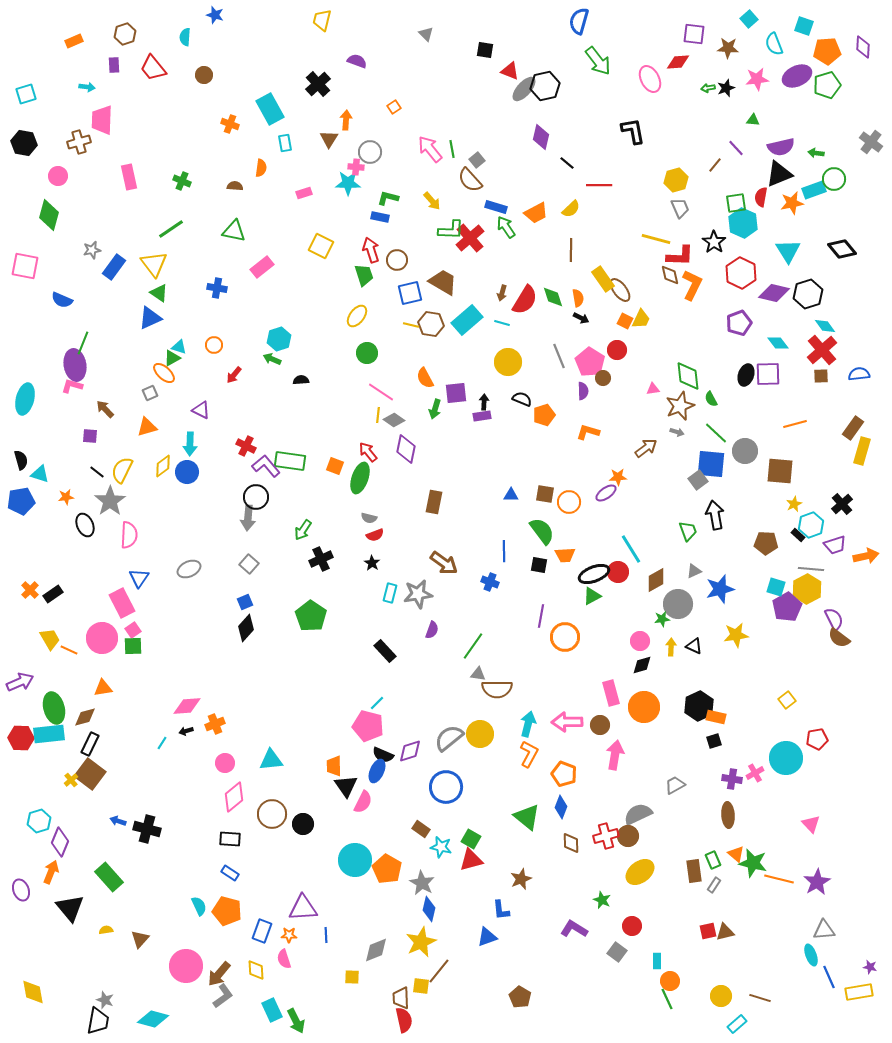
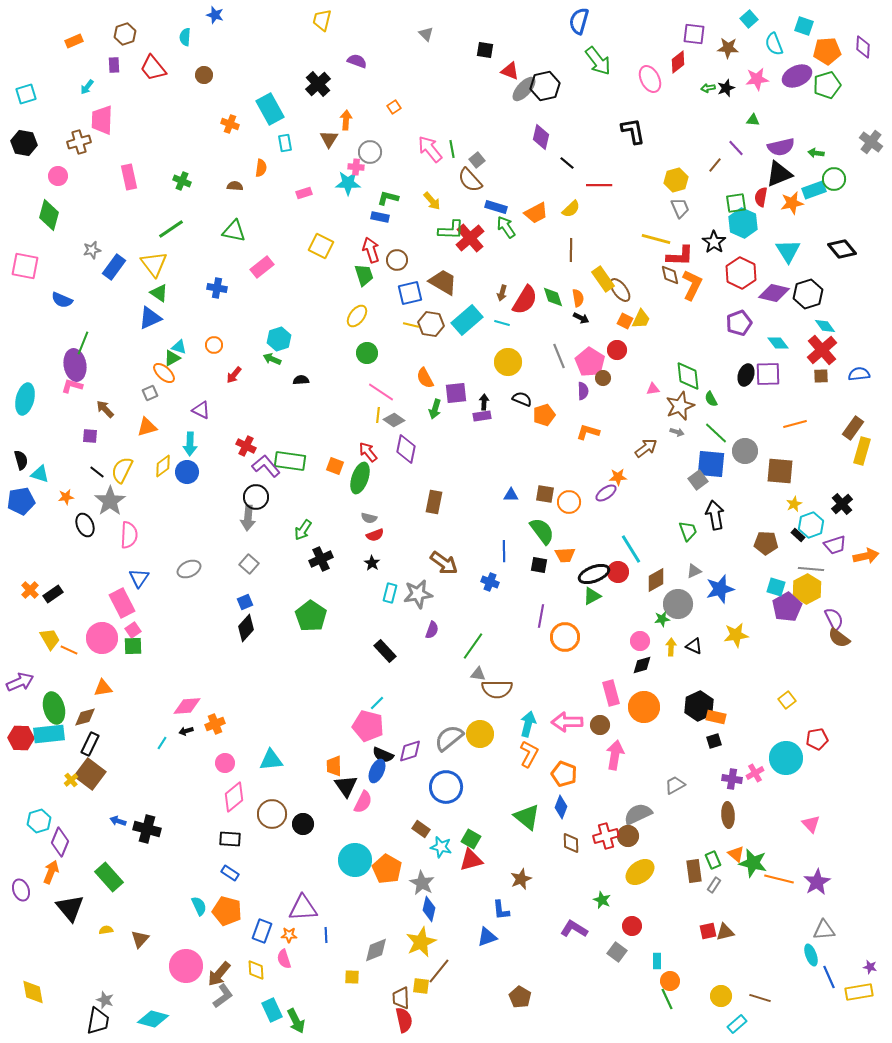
red diamond at (678, 62): rotated 35 degrees counterclockwise
cyan arrow at (87, 87): rotated 119 degrees clockwise
